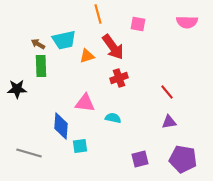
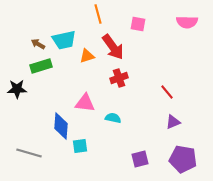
green rectangle: rotated 75 degrees clockwise
purple triangle: moved 4 px right; rotated 14 degrees counterclockwise
